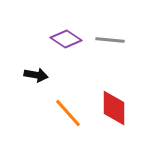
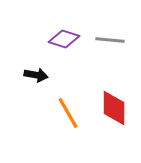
purple diamond: moved 2 px left; rotated 16 degrees counterclockwise
orange line: rotated 12 degrees clockwise
